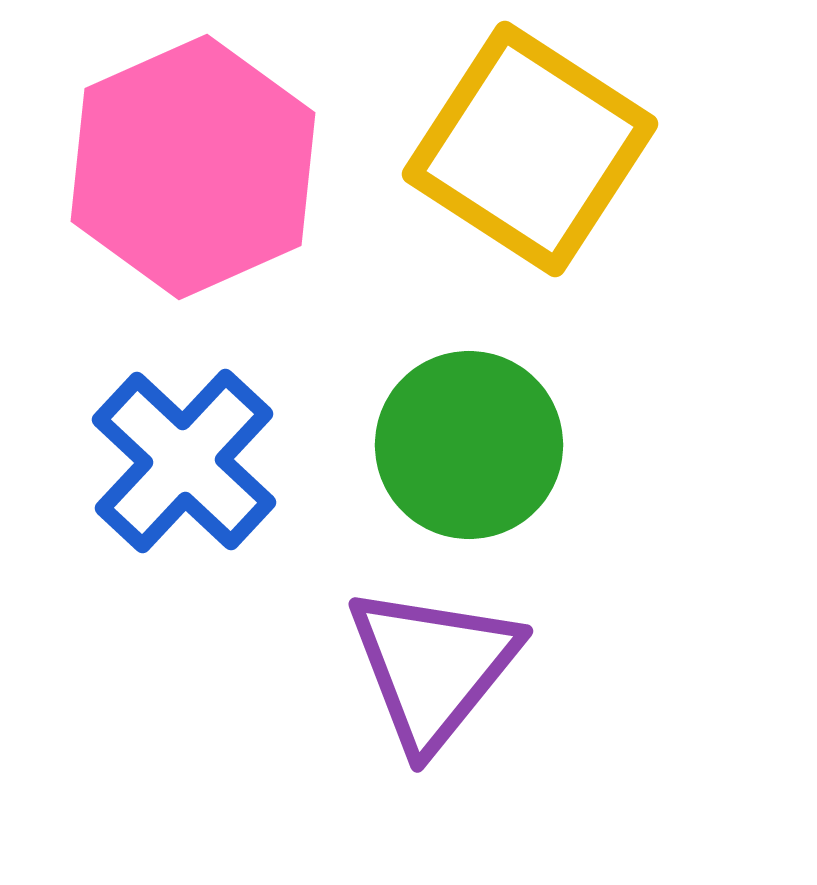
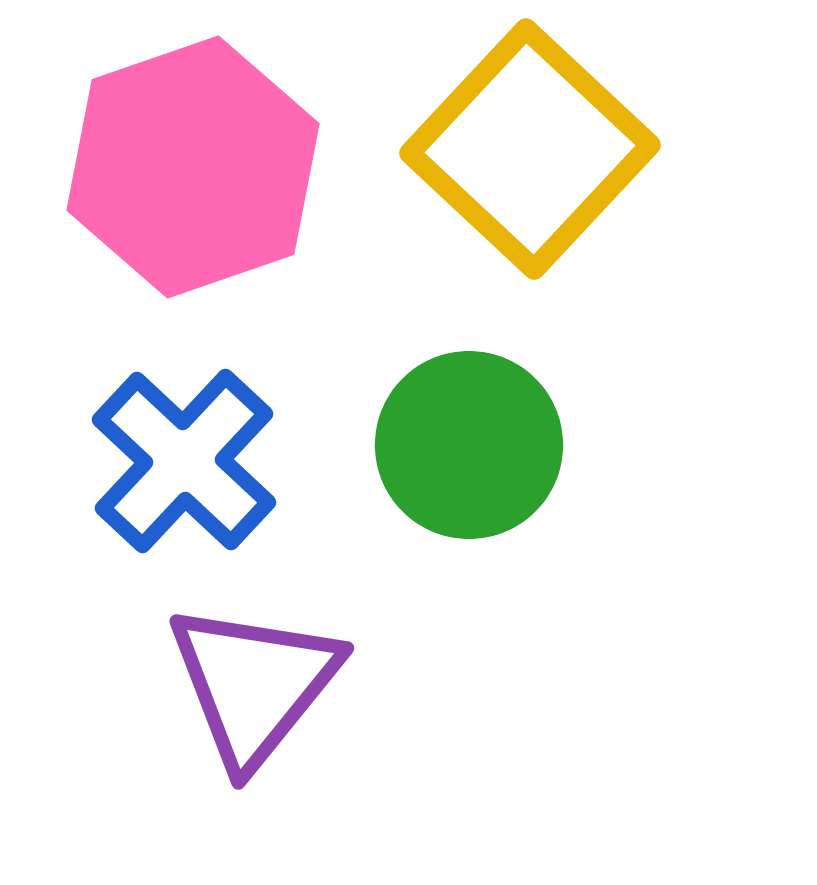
yellow square: rotated 10 degrees clockwise
pink hexagon: rotated 5 degrees clockwise
purple triangle: moved 179 px left, 17 px down
